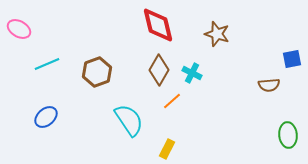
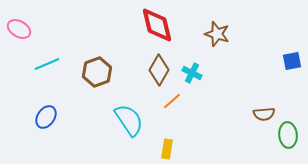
red diamond: moved 1 px left
blue square: moved 2 px down
brown semicircle: moved 5 px left, 29 px down
blue ellipse: rotated 15 degrees counterclockwise
yellow rectangle: rotated 18 degrees counterclockwise
